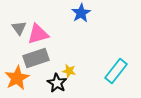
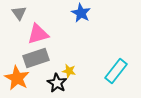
blue star: rotated 12 degrees counterclockwise
gray triangle: moved 15 px up
orange star: rotated 15 degrees counterclockwise
